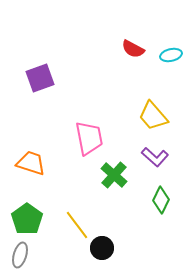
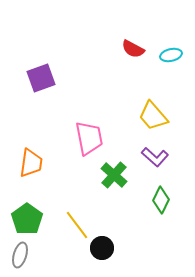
purple square: moved 1 px right
orange trapezoid: rotated 80 degrees clockwise
